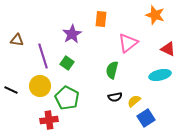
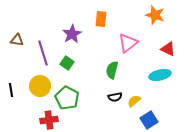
purple line: moved 3 px up
black line: rotated 56 degrees clockwise
blue square: moved 3 px right, 2 px down
